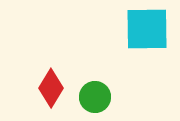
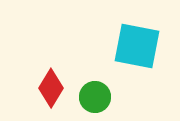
cyan square: moved 10 px left, 17 px down; rotated 12 degrees clockwise
